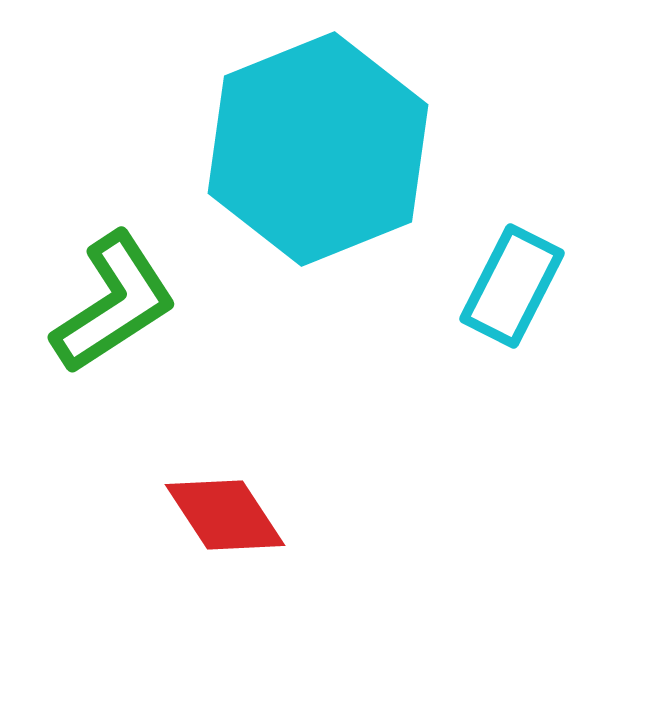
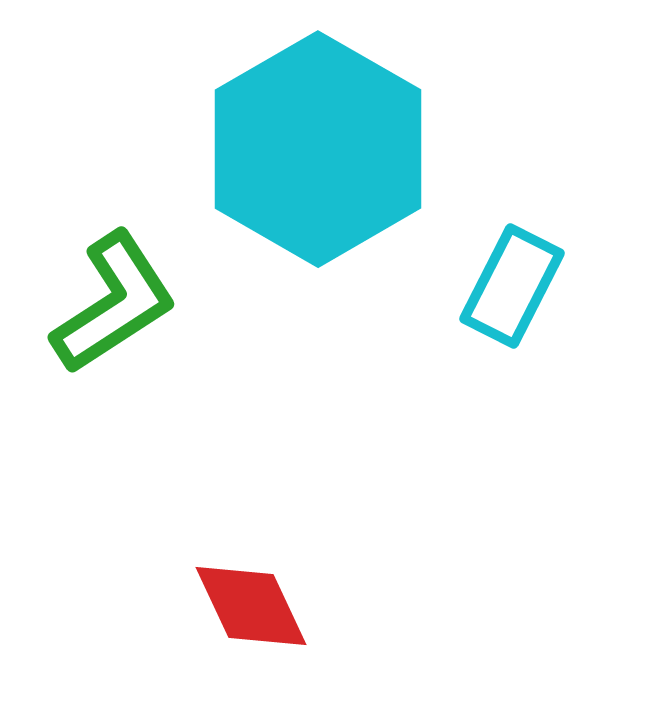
cyan hexagon: rotated 8 degrees counterclockwise
red diamond: moved 26 px right, 91 px down; rotated 8 degrees clockwise
